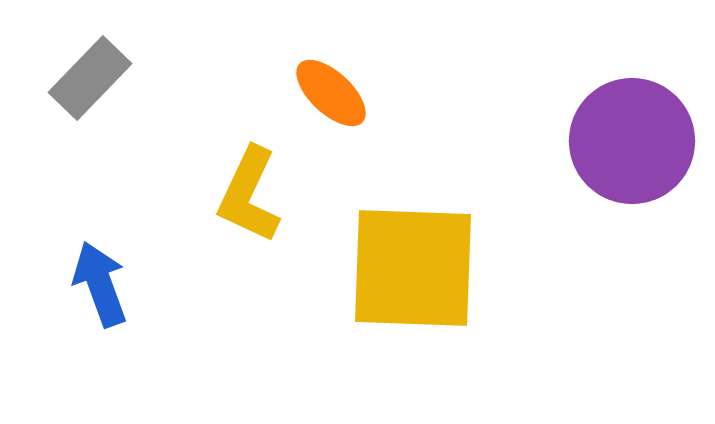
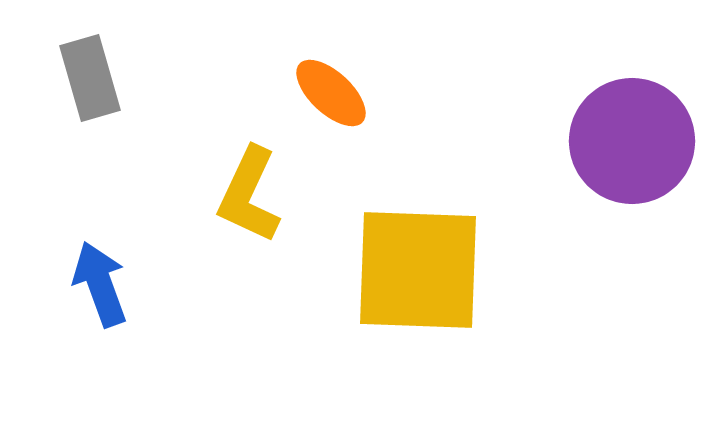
gray rectangle: rotated 60 degrees counterclockwise
yellow square: moved 5 px right, 2 px down
